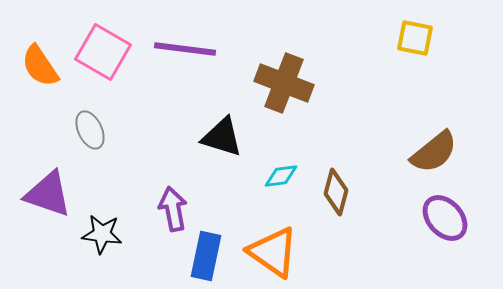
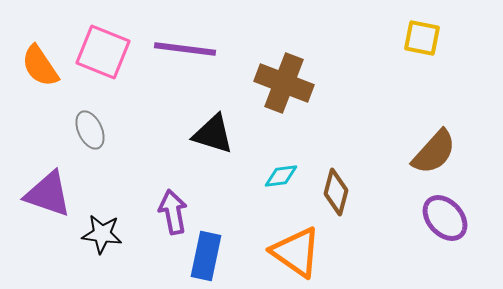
yellow square: moved 7 px right
pink square: rotated 8 degrees counterclockwise
black triangle: moved 9 px left, 3 px up
brown semicircle: rotated 9 degrees counterclockwise
purple arrow: moved 3 px down
orange triangle: moved 23 px right
